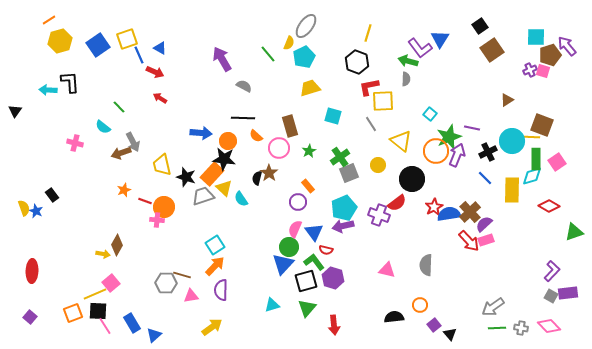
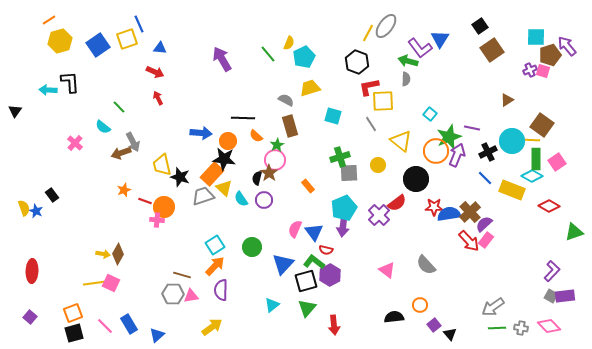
gray ellipse at (306, 26): moved 80 px right
yellow line at (368, 33): rotated 12 degrees clockwise
blue triangle at (160, 48): rotated 24 degrees counterclockwise
blue line at (139, 55): moved 31 px up
gray semicircle at (244, 86): moved 42 px right, 14 px down
red arrow at (160, 98): moved 2 px left; rotated 32 degrees clockwise
brown square at (542, 125): rotated 15 degrees clockwise
yellow line at (531, 137): moved 3 px down
pink cross at (75, 143): rotated 28 degrees clockwise
pink circle at (279, 148): moved 4 px left, 12 px down
green star at (309, 151): moved 32 px left, 6 px up
green cross at (340, 157): rotated 18 degrees clockwise
gray square at (349, 173): rotated 18 degrees clockwise
cyan diamond at (532, 176): rotated 45 degrees clockwise
black star at (186, 177): moved 6 px left
black circle at (412, 179): moved 4 px right
yellow rectangle at (512, 190): rotated 70 degrees counterclockwise
purple circle at (298, 202): moved 34 px left, 2 px up
red star at (434, 207): rotated 30 degrees clockwise
purple cross at (379, 215): rotated 25 degrees clockwise
purple arrow at (343, 226): rotated 70 degrees counterclockwise
pink rectangle at (486, 240): rotated 35 degrees counterclockwise
brown diamond at (117, 245): moved 1 px right, 9 px down
green circle at (289, 247): moved 37 px left
green L-shape at (314, 262): rotated 15 degrees counterclockwise
gray semicircle at (426, 265): rotated 45 degrees counterclockwise
pink triangle at (387, 270): rotated 24 degrees clockwise
purple hexagon at (333, 278): moved 3 px left, 3 px up; rotated 15 degrees clockwise
pink square at (111, 283): rotated 24 degrees counterclockwise
gray hexagon at (166, 283): moved 7 px right, 11 px down
purple rectangle at (568, 293): moved 3 px left, 3 px down
yellow line at (95, 294): moved 11 px up; rotated 15 degrees clockwise
cyan triangle at (272, 305): rotated 21 degrees counterclockwise
black square at (98, 311): moved 24 px left, 22 px down; rotated 18 degrees counterclockwise
blue rectangle at (132, 323): moved 3 px left, 1 px down
pink line at (105, 326): rotated 12 degrees counterclockwise
blue triangle at (154, 335): moved 3 px right
